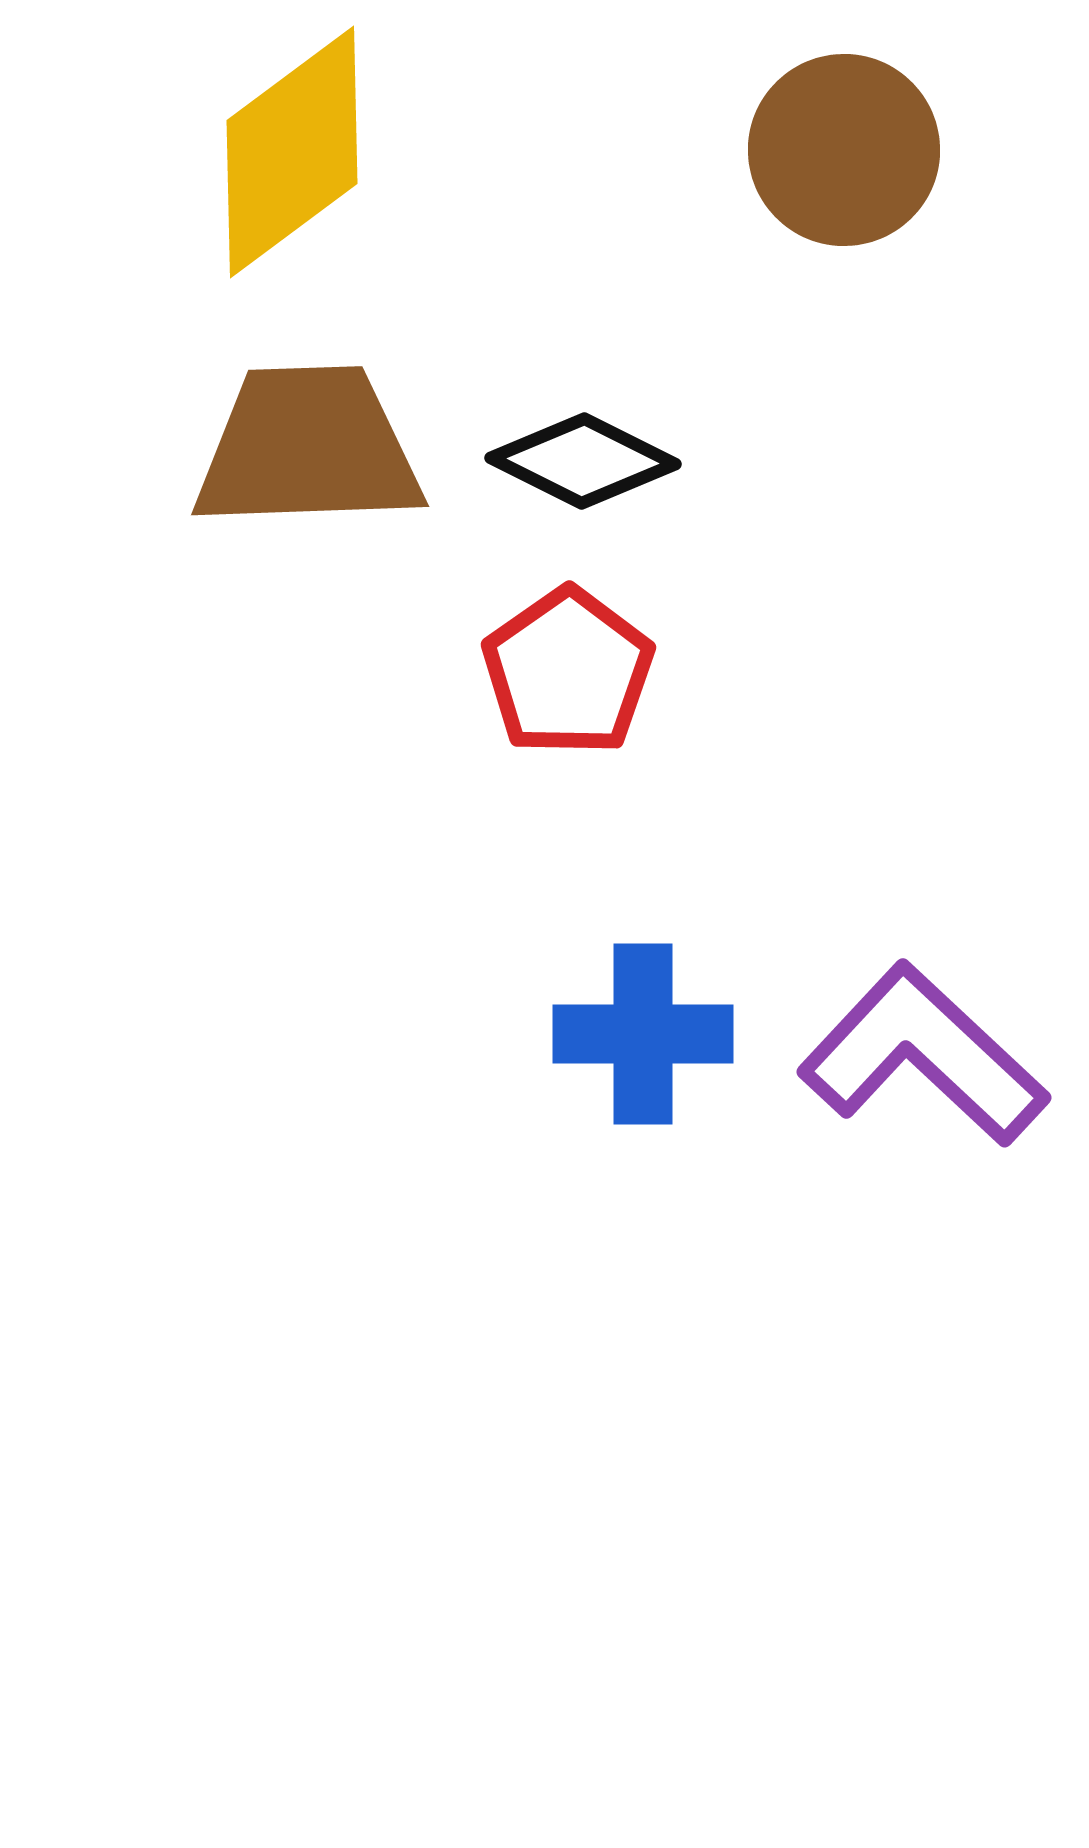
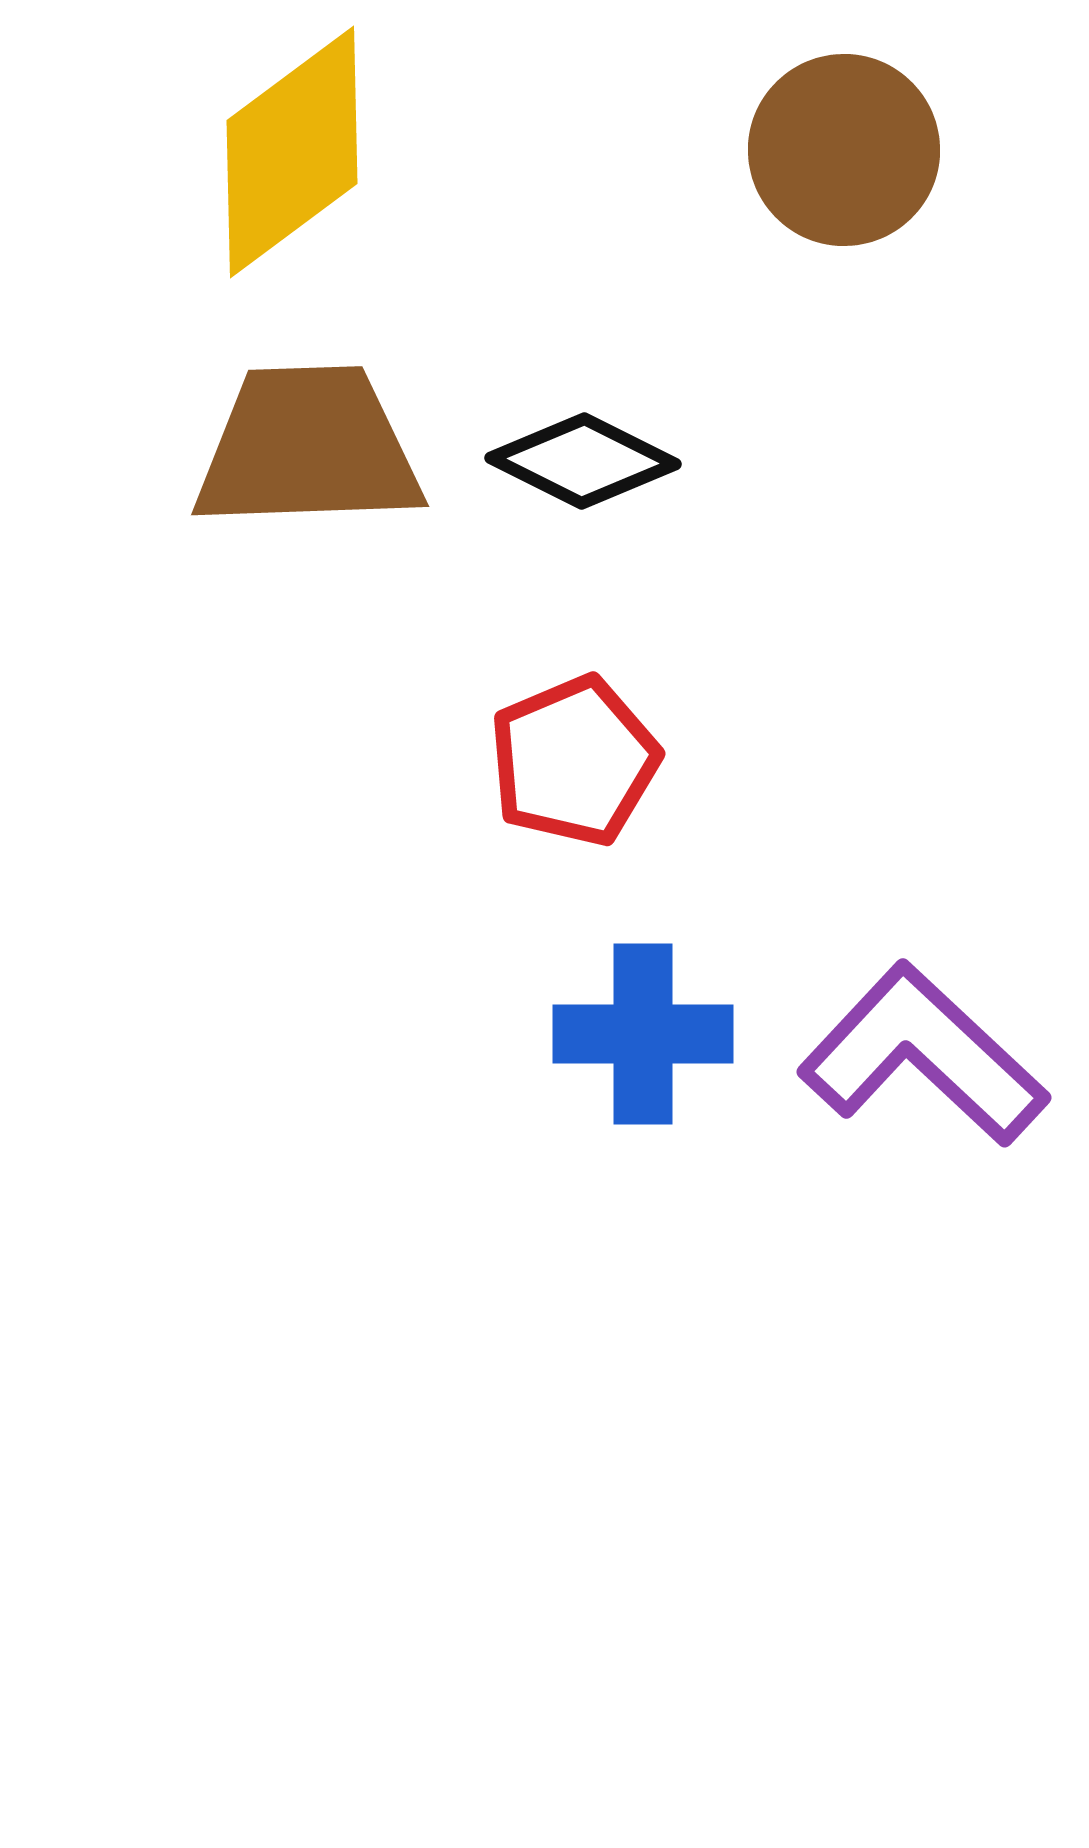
red pentagon: moved 6 px right, 89 px down; rotated 12 degrees clockwise
